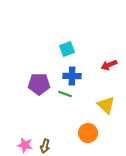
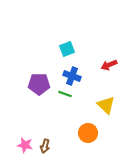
blue cross: rotated 18 degrees clockwise
